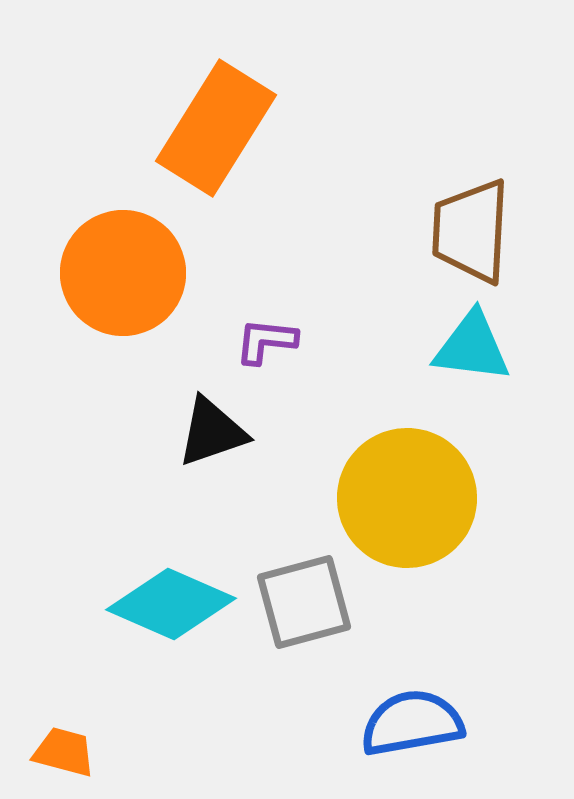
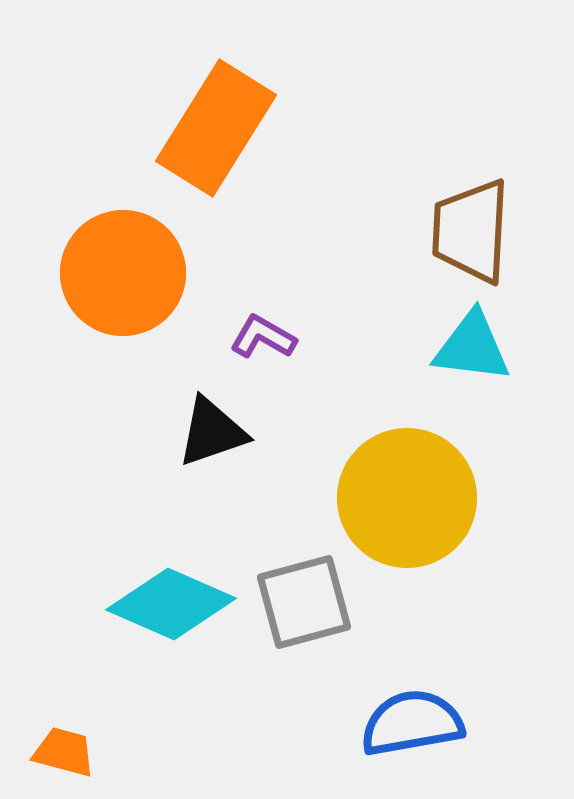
purple L-shape: moved 3 px left, 4 px up; rotated 24 degrees clockwise
